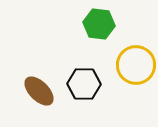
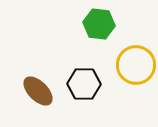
brown ellipse: moved 1 px left
